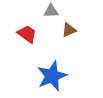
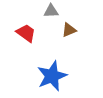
red trapezoid: moved 1 px left, 1 px up
